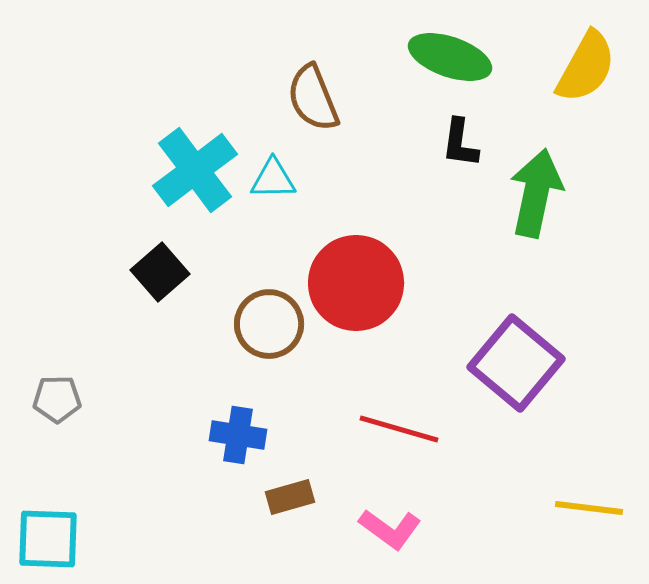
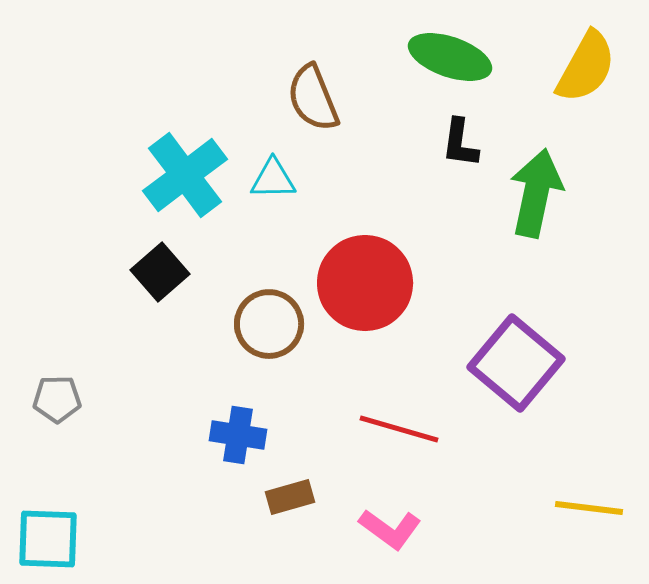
cyan cross: moved 10 px left, 5 px down
red circle: moved 9 px right
